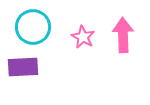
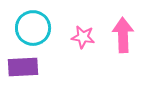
cyan circle: moved 1 px down
pink star: rotated 20 degrees counterclockwise
